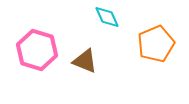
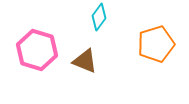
cyan diamond: moved 8 px left; rotated 60 degrees clockwise
orange pentagon: rotated 6 degrees clockwise
